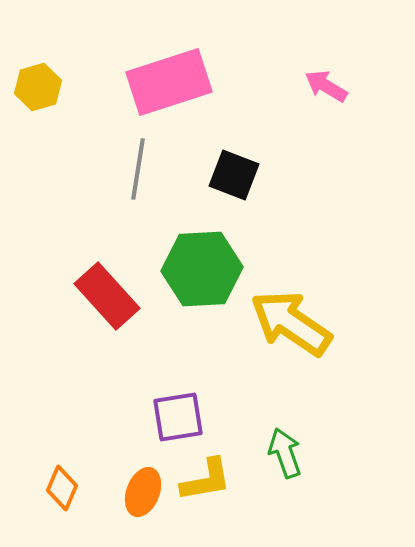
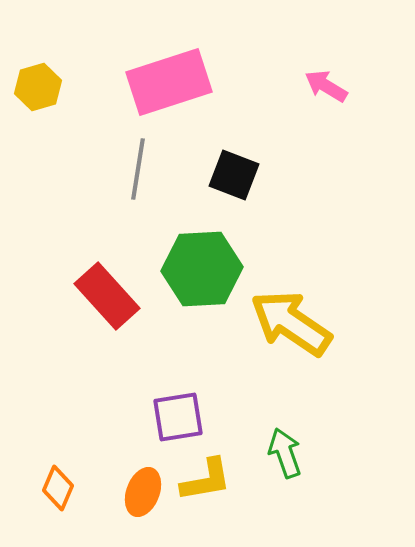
orange diamond: moved 4 px left
